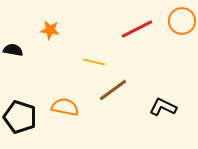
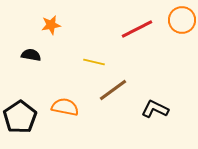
orange circle: moved 1 px up
orange star: moved 1 px right, 5 px up; rotated 18 degrees counterclockwise
black semicircle: moved 18 px right, 5 px down
black L-shape: moved 8 px left, 2 px down
black pentagon: rotated 20 degrees clockwise
